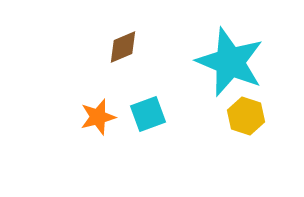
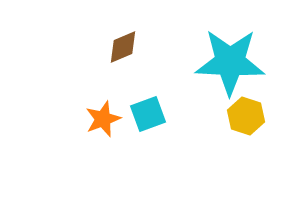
cyan star: rotated 20 degrees counterclockwise
orange star: moved 5 px right, 2 px down; rotated 6 degrees counterclockwise
